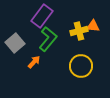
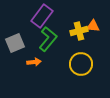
gray square: rotated 18 degrees clockwise
orange arrow: rotated 40 degrees clockwise
yellow circle: moved 2 px up
